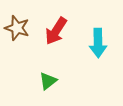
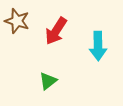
brown star: moved 7 px up
cyan arrow: moved 3 px down
